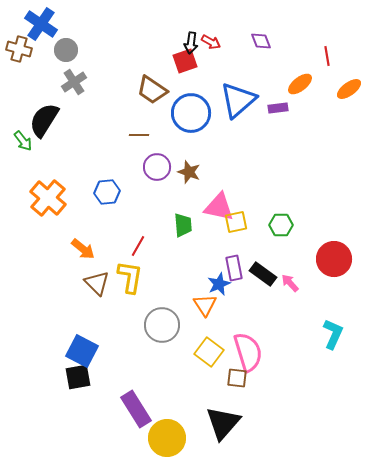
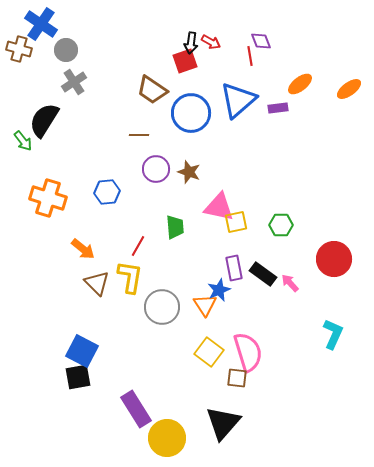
red line at (327, 56): moved 77 px left
purple circle at (157, 167): moved 1 px left, 2 px down
orange cross at (48, 198): rotated 24 degrees counterclockwise
green trapezoid at (183, 225): moved 8 px left, 2 px down
blue star at (219, 284): moved 6 px down
gray circle at (162, 325): moved 18 px up
